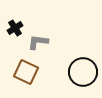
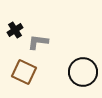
black cross: moved 2 px down
brown square: moved 2 px left
